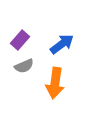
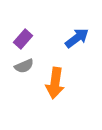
purple rectangle: moved 3 px right, 1 px up
blue arrow: moved 15 px right, 6 px up
